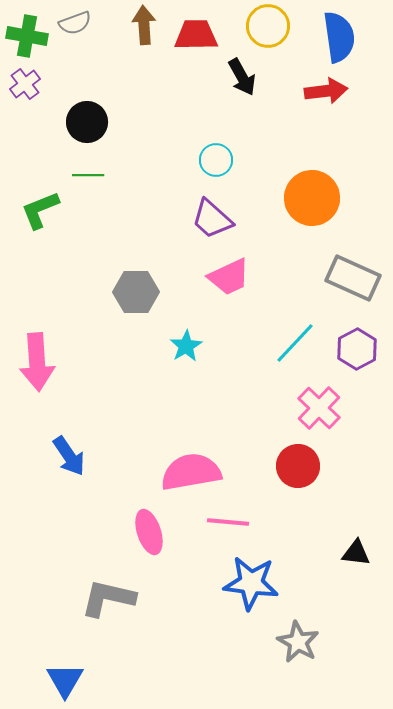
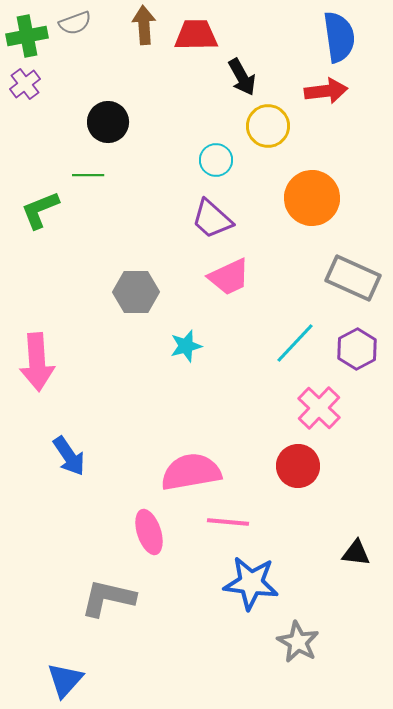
yellow circle: moved 100 px down
green cross: rotated 21 degrees counterclockwise
black circle: moved 21 px right
cyan star: rotated 16 degrees clockwise
blue triangle: rotated 12 degrees clockwise
